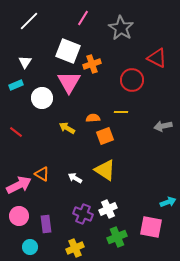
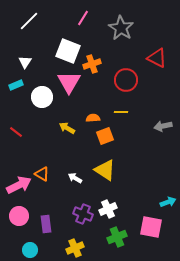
red circle: moved 6 px left
white circle: moved 1 px up
cyan circle: moved 3 px down
